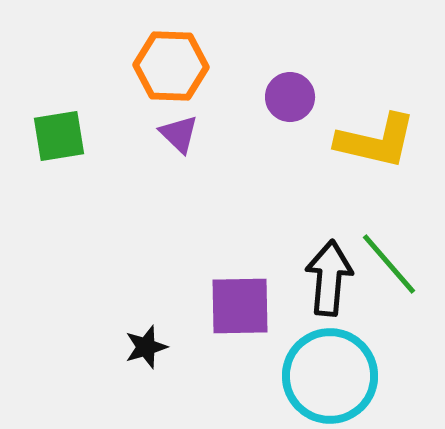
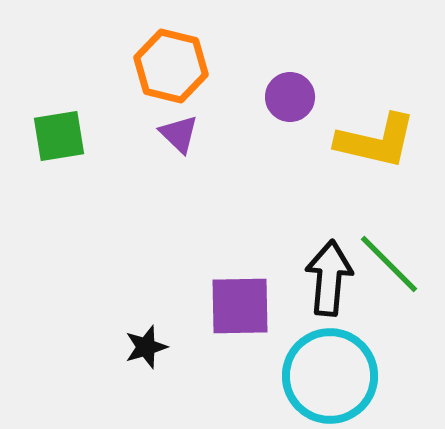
orange hexagon: rotated 12 degrees clockwise
green line: rotated 4 degrees counterclockwise
